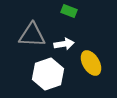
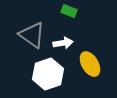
gray triangle: rotated 32 degrees clockwise
white arrow: moved 1 px left, 1 px up
yellow ellipse: moved 1 px left, 1 px down
